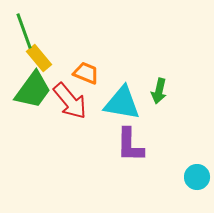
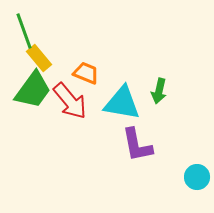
purple L-shape: moved 7 px right; rotated 12 degrees counterclockwise
